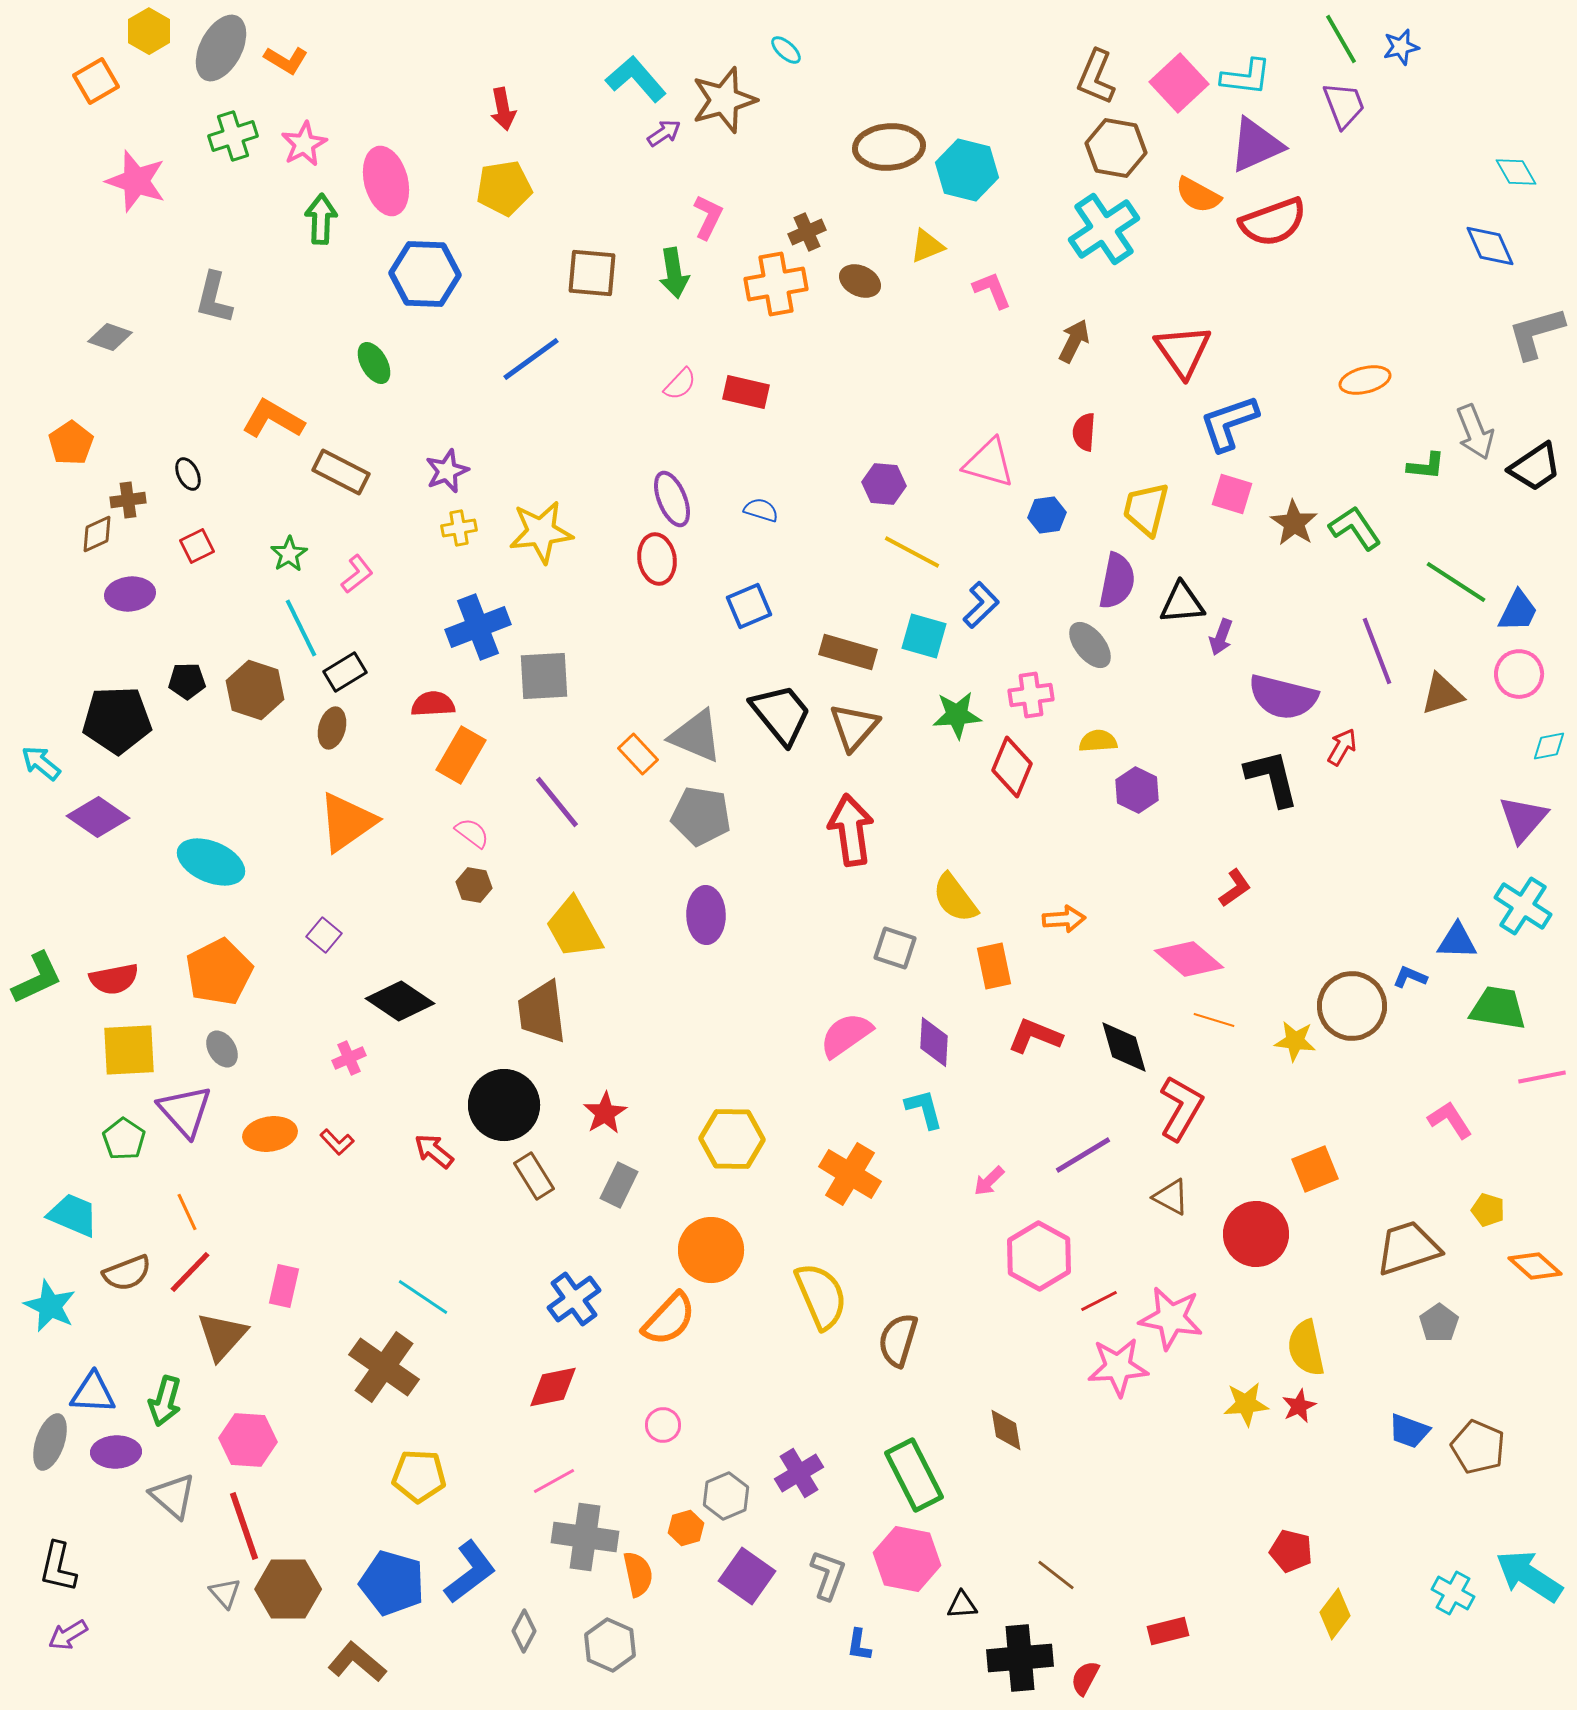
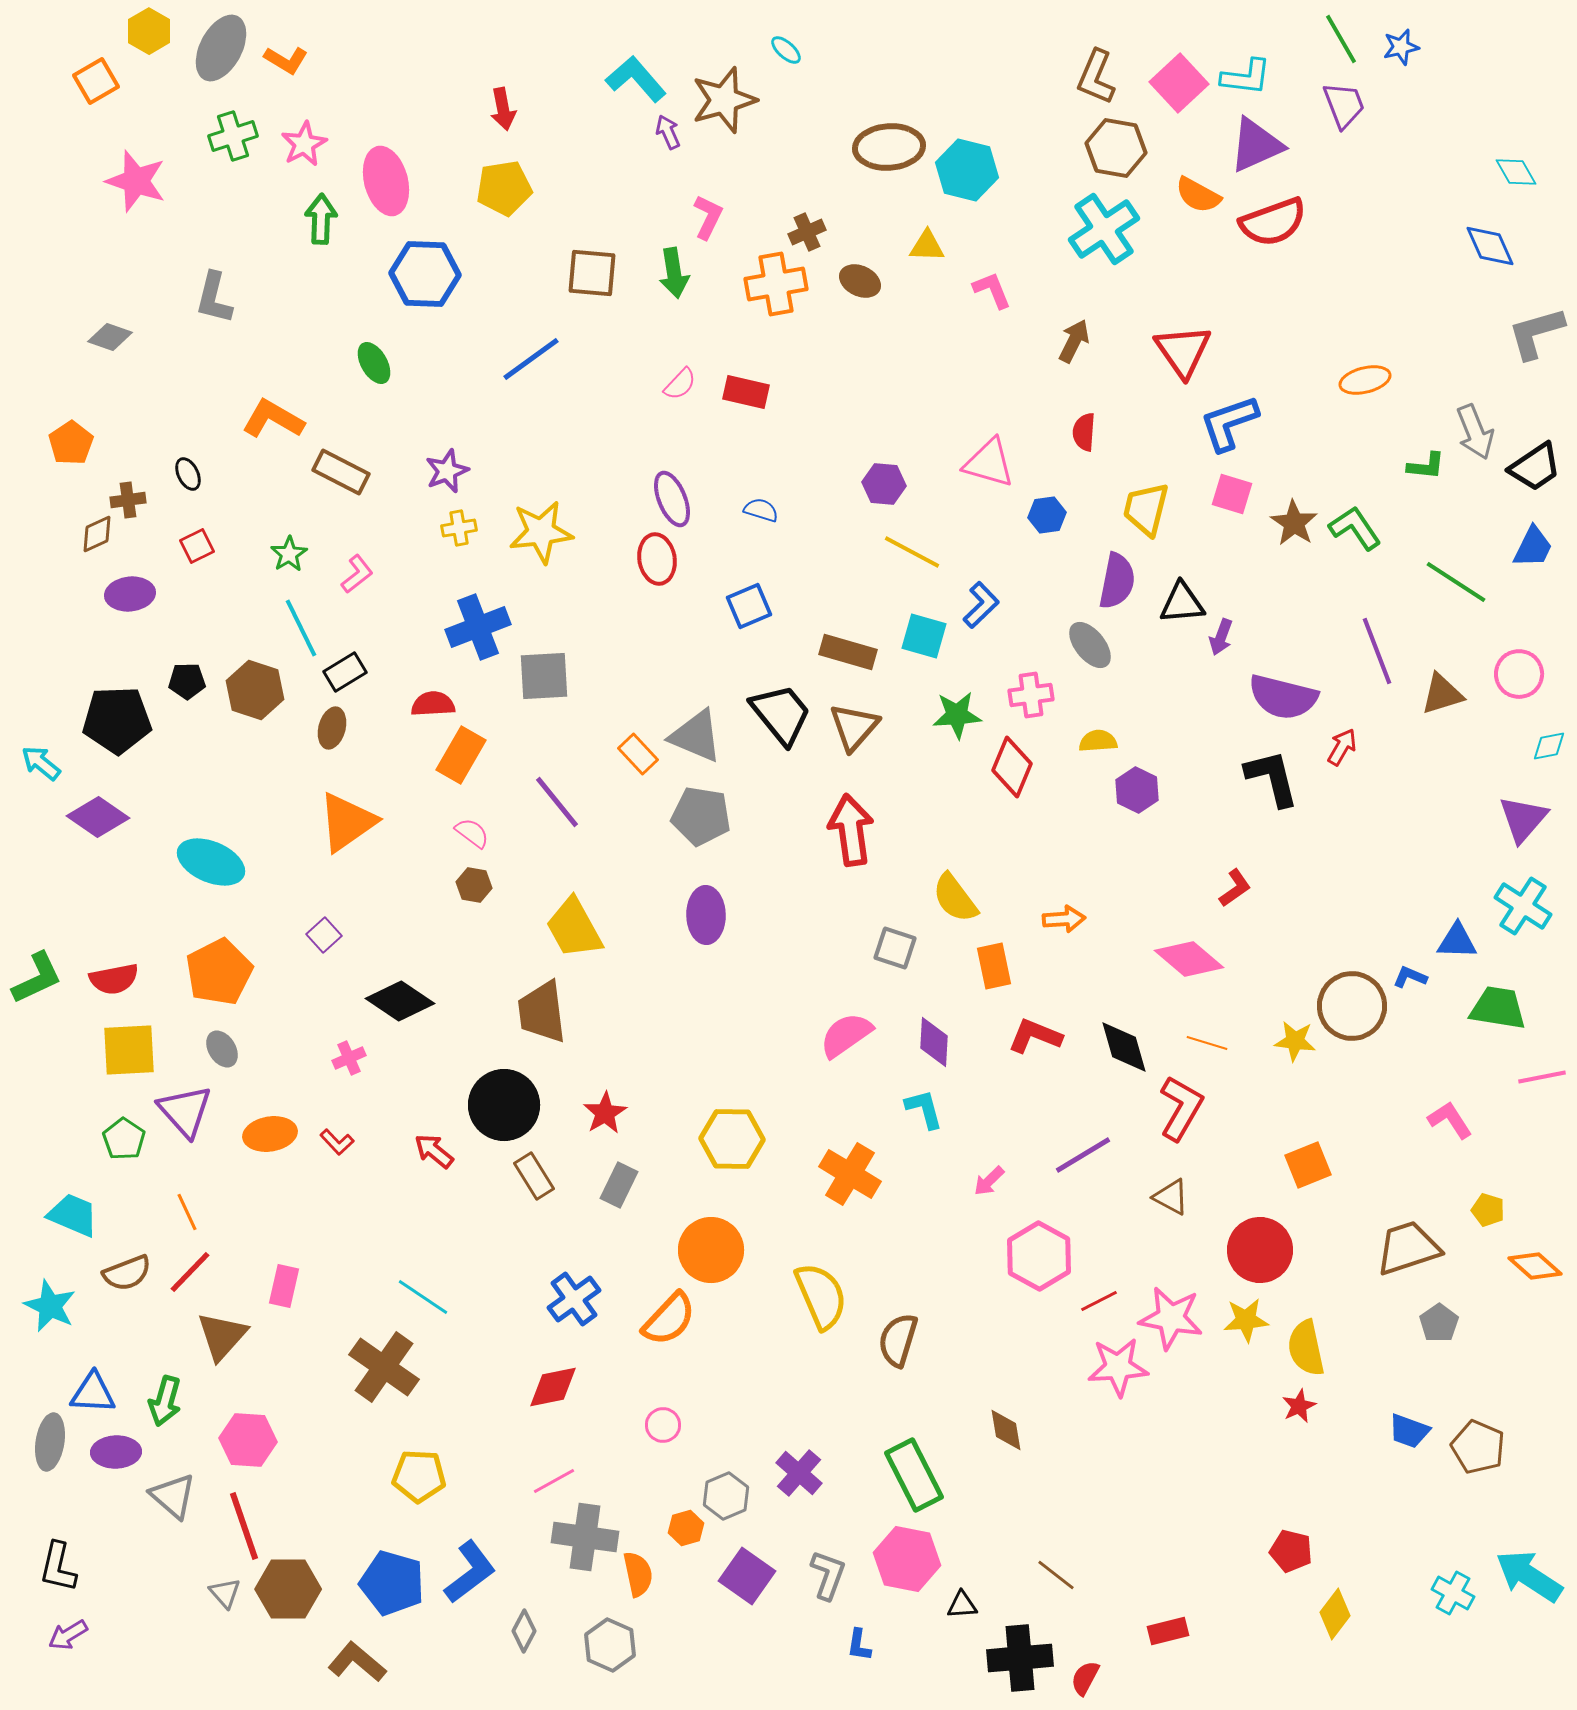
purple arrow at (664, 133): moved 4 px right, 1 px up; rotated 80 degrees counterclockwise
yellow triangle at (927, 246): rotated 24 degrees clockwise
blue trapezoid at (1518, 611): moved 15 px right, 64 px up
purple square at (324, 935): rotated 8 degrees clockwise
orange line at (1214, 1020): moved 7 px left, 23 px down
orange square at (1315, 1169): moved 7 px left, 4 px up
red circle at (1256, 1234): moved 4 px right, 16 px down
yellow star at (1246, 1404): moved 84 px up
gray ellipse at (50, 1442): rotated 10 degrees counterclockwise
purple cross at (799, 1473): rotated 18 degrees counterclockwise
